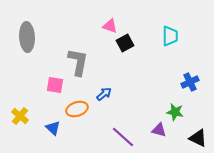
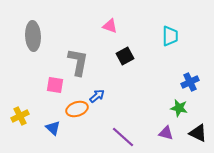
gray ellipse: moved 6 px right, 1 px up
black square: moved 13 px down
blue arrow: moved 7 px left, 2 px down
green star: moved 4 px right, 4 px up
yellow cross: rotated 24 degrees clockwise
purple triangle: moved 7 px right, 3 px down
black triangle: moved 5 px up
